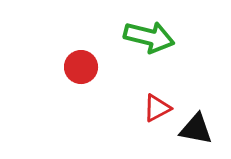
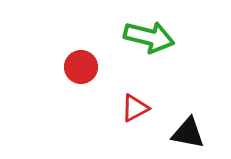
red triangle: moved 22 px left
black triangle: moved 8 px left, 4 px down
